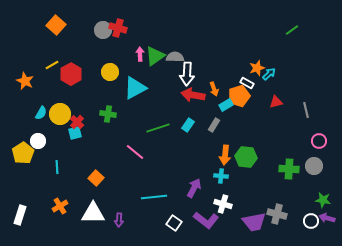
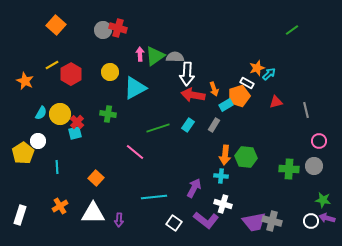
gray cross at (277, 214): moved 5 px left, 7 px down
